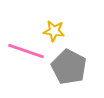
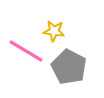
pink line: rotated 12 degrees clockwise
